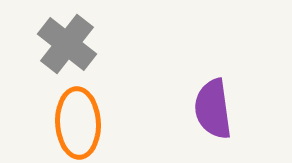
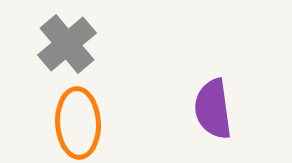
gray cross: rotated 12 degrees clockwise
